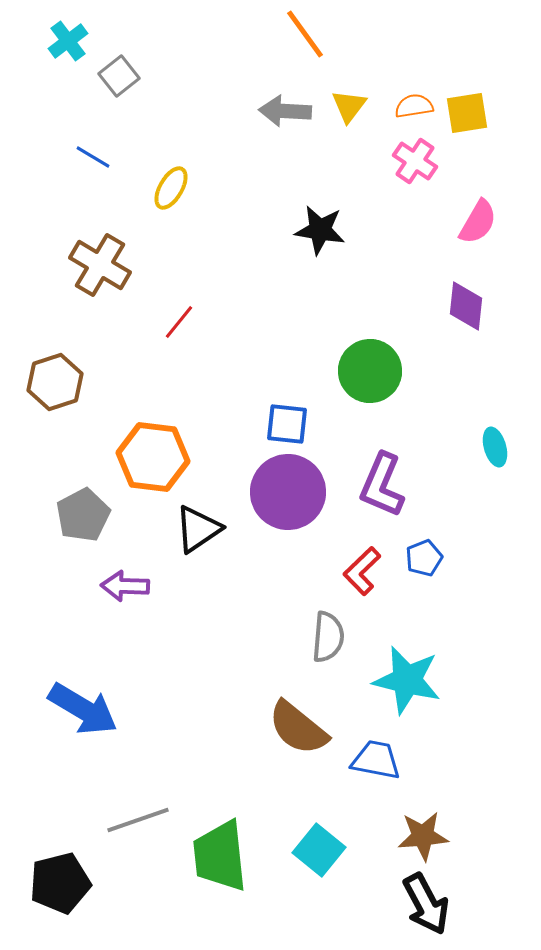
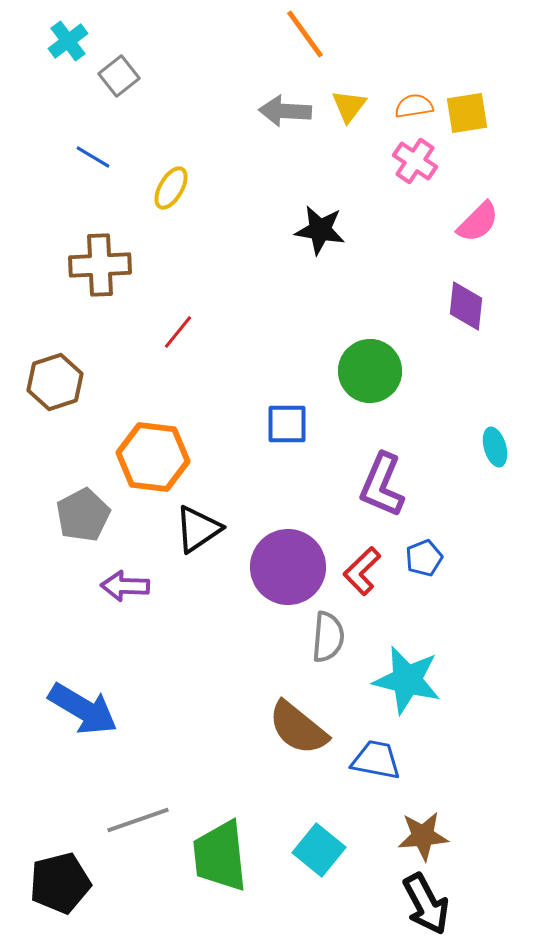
pink semicircle: rotated 15 degrees clockwise
brown cross: rotated 34 degrees counterclockwise
red line: moved 1 px left, 10 px down
blue square: rotated 6 degrees counterclockwise
purple circle: moved 75 px down
